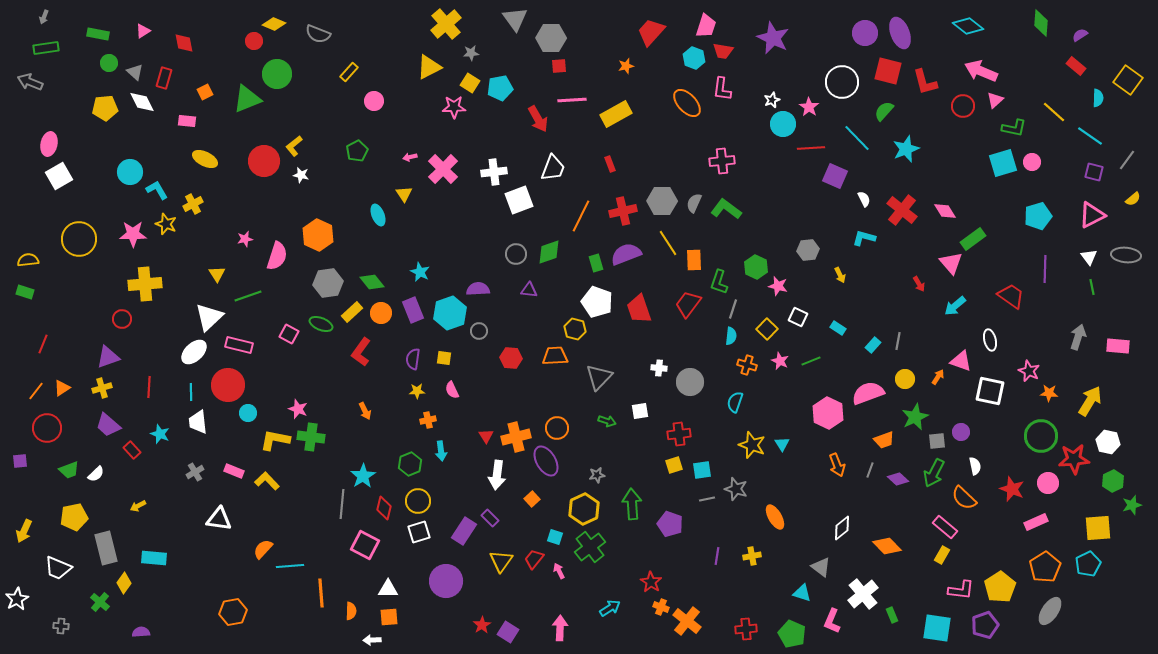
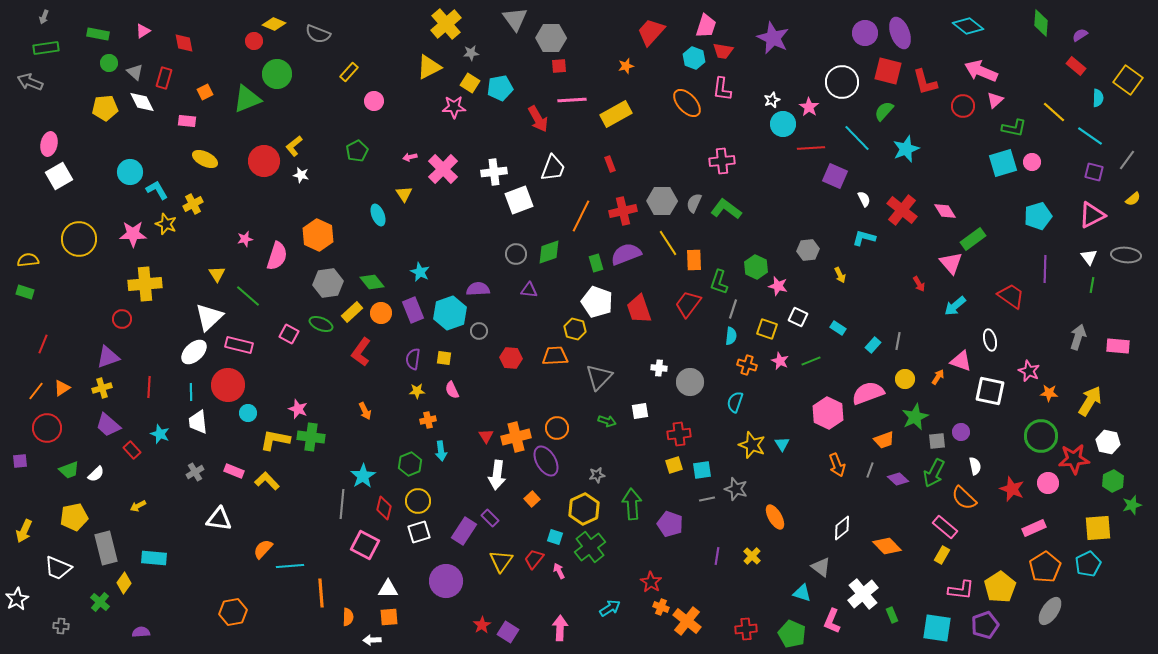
green line at (1092, 287): moved 2 px up; rotated 21 degrees clockwise
green line at (248, 296): rotated 60 degrees clockwise
yellow square at (767, 329): rotated 25 degrees counterclockwise
pink rectangle at (1036, 522): moved 2 px left, 6 px down
yellow cross at (752, 556): rotated 36 degrees counterclockwise
orange semicircle at (351, 611): moved 3 px left, 6 px down
